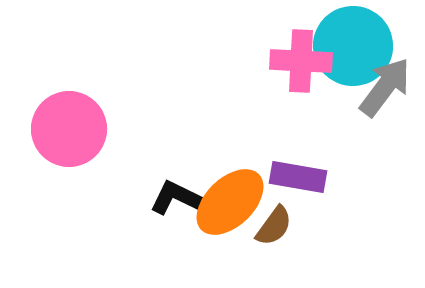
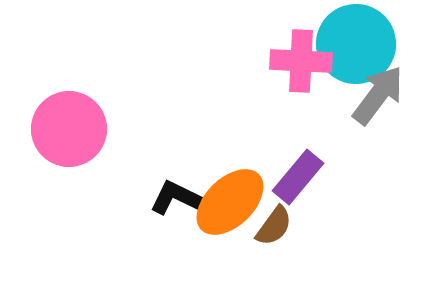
cyan circle: moved 3 px right, 2 px up
gray arrow: moved 7 px left, 8 px down
purple rectangle: rotated 60 degrees counterclockwise
